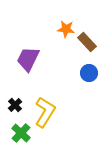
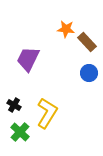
black cross: moved 1 px left; rotated 16 degrees counterclockwise
yellow L-shape: moved 2 px right, 1 px down
green cross: moved 1 px left, 1 px up
